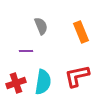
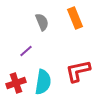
gray semicircle: moved 1 px right, 4 px up
orange rectangle: moved 6 px left, 14 px up
purple line: rotated 40 degrees counterclockwise
red L-shape: moved 1 px right, 5 px up
